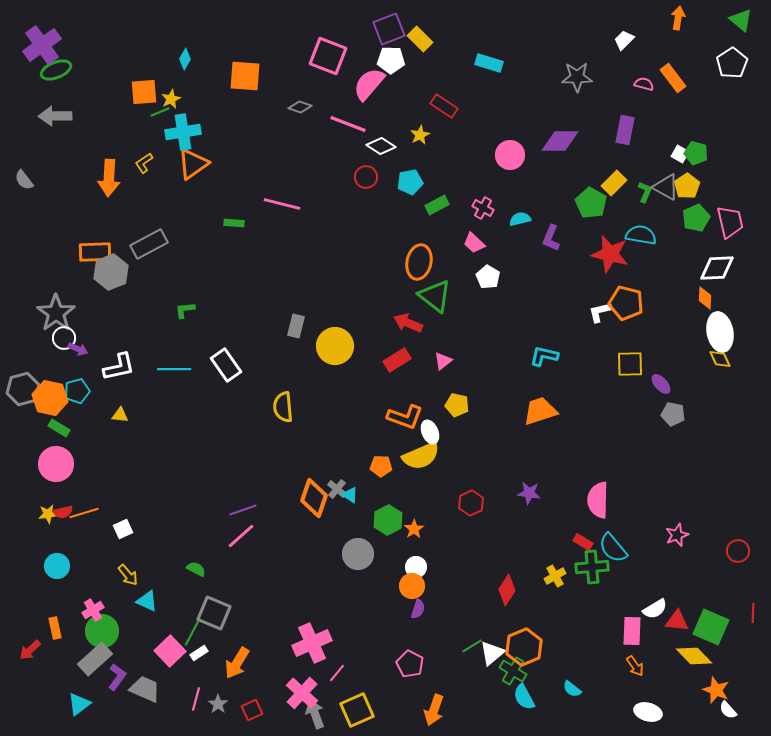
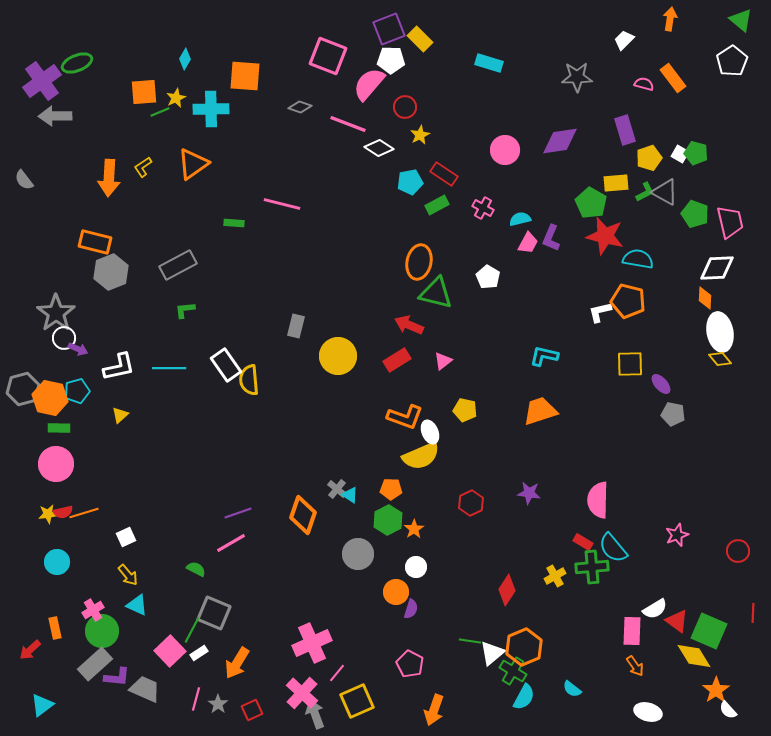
orange arrow at (678, 18): moved 8 px left, 1 px down
purple cross at (42, 45): moved 36 px down
white pentagon at (732, 63): moved 2 px up
green ellipse at (56, 70): moved 21 px right, 7 px up
yellow star at (171, 99): moved 5 px right, 1 px up
red rectangle at (444, 106): moved 68 px down
purple rectangle at (625, 130): rotated 28 degrees counterclockwise
cyan cross at (183, 132): moved 28 px right, 23 px up; rotated 8 degrees clockwise
purple diamond at (560, 141): rotated 9 degrees counterclockwise
white diamond at (381, 146): moved 2 px left, 2 px down
pink circle at (510, 155): moved 5 px left, 5 px up
yellow L-shape at (144, 163): moved 1 px left, 4 px down
red circle at (366, 177): moved 39 px right, 70 px up
yellow rectangle at (614, 183): moved 2 px right; rotated 40 degrees clockwise
yellow pentagon at (687, 186): moved 38 px left, 28 px up; rotated 15 degrees clockwise
gray triangle at (666, 187): moved 1 px left, 5 px down
green L-shape at (645, 192): rotated 40 degrees clockwise
green pentagon at (696, 218): moved 1 px left, 4 px up; rotated 28 degrees counterclockwise
cyan semicircle at (641, 235): moved 3 px left, 24 px down
pink trapezoid at (474, 243): moved 54 px right; rotated 105 degrees counterclockwise
gray rectangle at (149, 244): moved 29 px right, 21 px down
orange rectangle at (95, 252): moved 10 px up; rotated 16 degrees clockwise
red star at (610, 254): moved 5 px left, 18 px up
green triangle at (435, 296): moved 1 px right, 3 px up; rotated 24 degrees counterclockwise
orange pentagon at (626, 303): moved 2 px right, 2 px up
red arrow at (408, 323): moved 1 px right, 2 px down
yellow circle at (335, 346): moved 3 px right, 10 px down
yellow diamond at (720, 359): rotated 15 degrees counterclockwise
cyan line at (174, 369): moved 5 px left, 1 px up
yellow pentagon at (457, 405): moved 8 px right, 5 px down
yellow semicircle at (283, 407): moved 34 px left, 27 px up
yellow triangle at (120, 415): rotated 48 degrees counterclockwise
green rectangle at (59, 428): rotated 30 degrees counterclockwise
orange pentagon at (381, 466): moved 10 px right, 23 px down
orange diamond at (314, 498): moved 11 px left, 17 px down
purple line at (243, 510): moved 5 px left, 3 px down
white square at (123, 529): moved 3 px right, 8 px down
pink line at (241, 536): moved 10 px left, 7 px down; rotated 12 degrees clockwise
cyan circle at (57, 566): moved 4 px up
orange circle at (412, 586): moved 16 px left, 6 px down
cyan triangle at (147, 601): moved 10 px left, 4 px down
purple semicircle at (418, 609): moved 7 px left
red triangle at (677, 621): rotated 30 degrees clockwise
green square at (711, 627): moved 2 px left, 4 px down
green line at (192, 633): moved 3 px up
green line at (472, 646): moved 2 px left, 5 px up; rotated 40 degrees clockwise
yellow diamond at (694, 656): rotated 12 degrees clockwise
gray rectangle at (95, 659): moved 5 px down
purple L-shape at (117, 677): rotated 60 degrees clockwise
orange star at (716, 690): rotated 16 degrees clockwise
cyan semicircle at (524, 697): rotated 124 degrees counterclockwise
cyan triangle at (79, 704): moved 37 px left, 1 px down
yellow square at (357, 710): moved 9 px up
